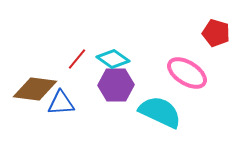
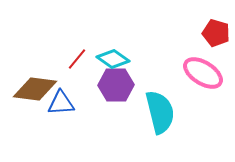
pink ellipse: moved 16 px right
cyan semicircle: rotated 51 degrees clockwise
